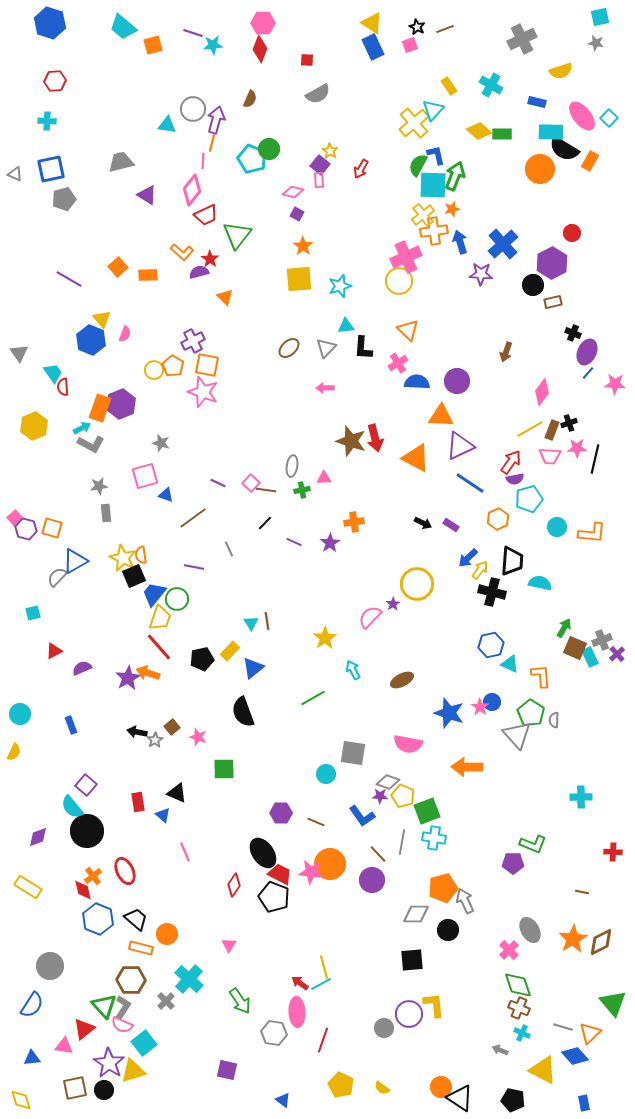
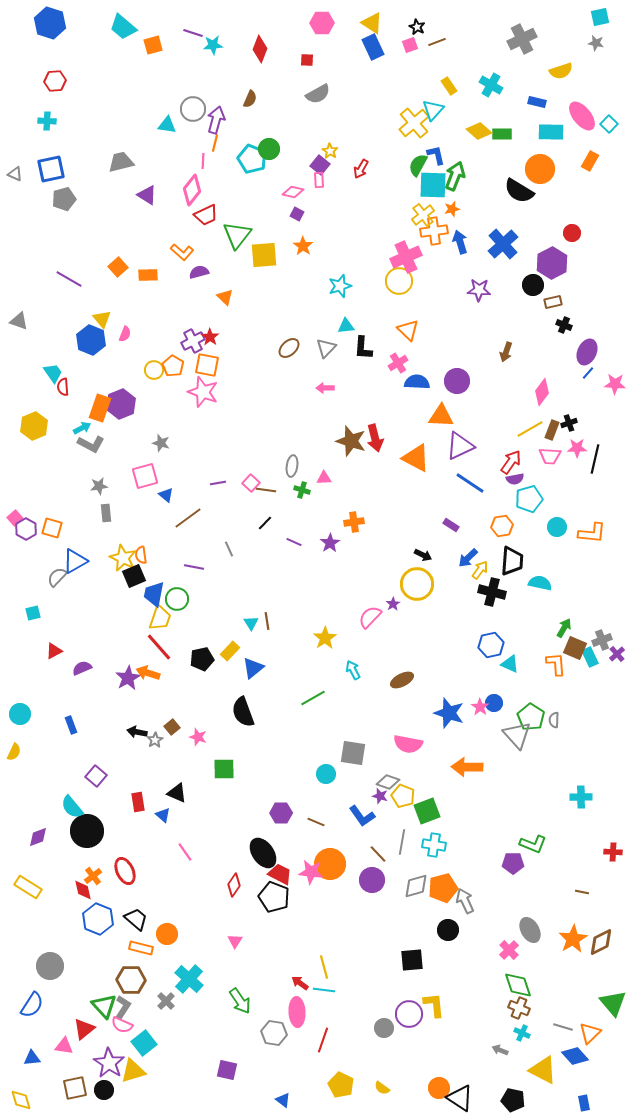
pink hexagon at (263, 23): moved 59 px right
brown line at (445, 29): moved 8 px left, 13 px down
cyan square at (609, 118): moved 6 px down
orange line at (212, 143): moved 3 px right
black semicircle at (564, 149): moved 45 px left, 42 px down
red star at (210, 259): moved 78 px down
purple star at (481, 274): moved 2 px left, 16 px down
yellow square at (299, 279): moved 35 px left, 24 px up
black cross at (573, 333): moved 9 px left, 8 px up
gray triangle at (19, 353): moved 32 px up; rotated 36 degrees counterclockwise
purple line at (218, 483): rotated 35 degrees counterclockwise
green cross at (302, 490): rotated 28 degrees clockwise
blue triangle at (166, 495): rotated 21 degrees clockwise
brown line at (193, 518): moved 5 px left
orange hexagon at (498, 519): moved 4 px right, 7 px down; rotated 15 degrees clockwise
black arrow at (423, 523): moved 32 px down
purple hexagon at (26, 529): rotated 15 degrees clockwise
blue trapezoid at (154, 594): rotated 28 degrees counterclockwise
orange L-shape at (541, 676): moved 15 px right, 12 px up
blue circle at (492, 702): moved 2 px right, 1 px down
green pentagon at (531, 713): moved 4 px down
purple square at (86, 785): moved 10 px right, 9 px up
purple star at (380, 796): rotated 14 degrees clockwise
cyan cross at (434, 838): moved 7 px down
pink line at (185, 852): rotated 12 degrees counterclockwise
gray diamond at (416, 914): moved 28 px up; rotated 16 degrees counterclockwise
pink triangle at (229, 945): moved 6 px right, 4 px up
cyan line at (321, 984): moved 3 px right, 6 px down; rotated 35 degrees clockwise
orange circle at (441, 1087): moved 2 px left, 1 px down
